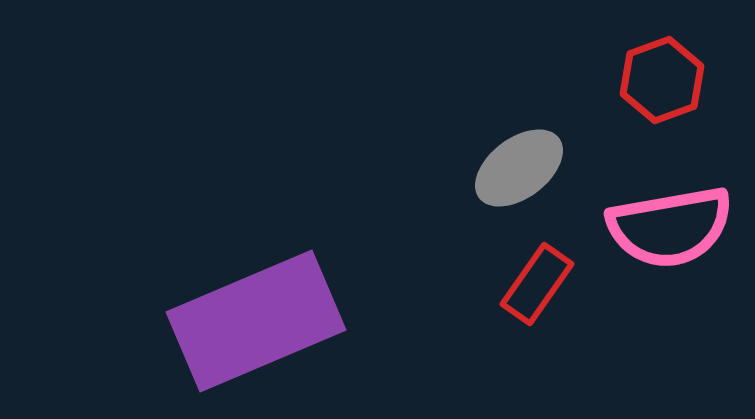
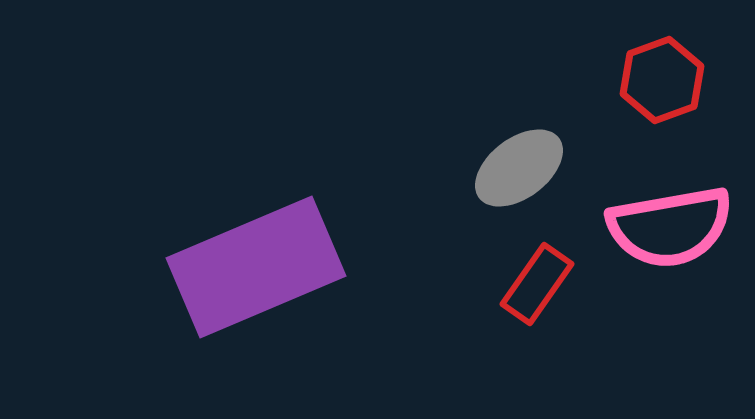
purple rectangle: moved 54 px up
